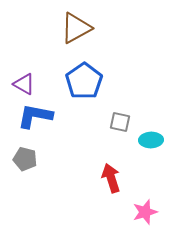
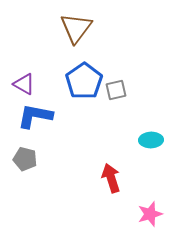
brown triangle: rotated 24 degrees counterclockwise
gray square: moved 4 px left, 32 px up; rotated 25 degrees counterclockwise
pink star: moved 5 px right, 2 px down
